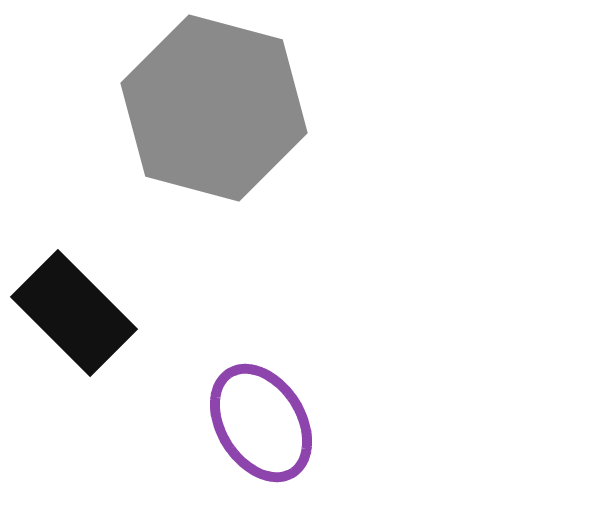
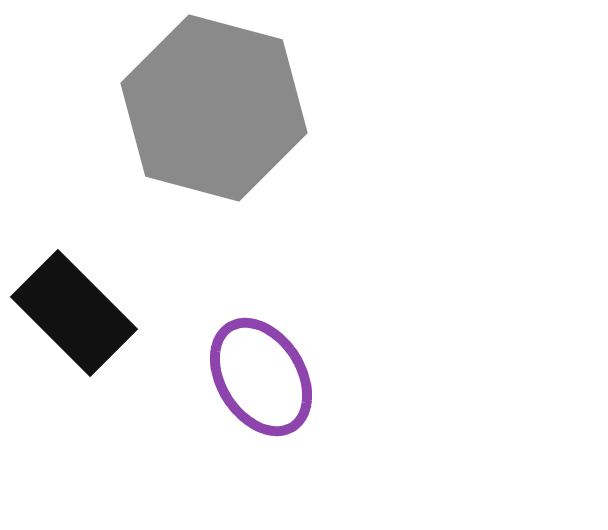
purple ellipse: moved 46 px up
